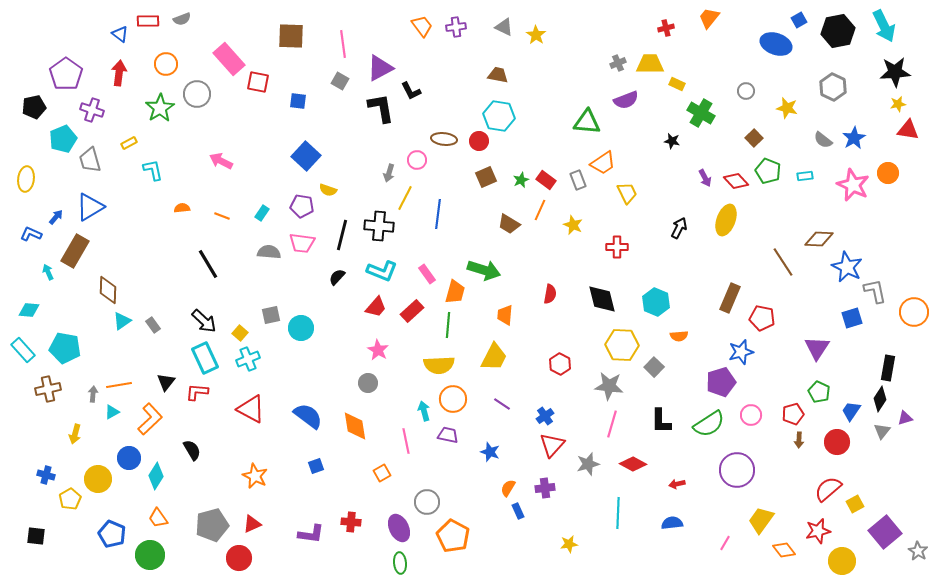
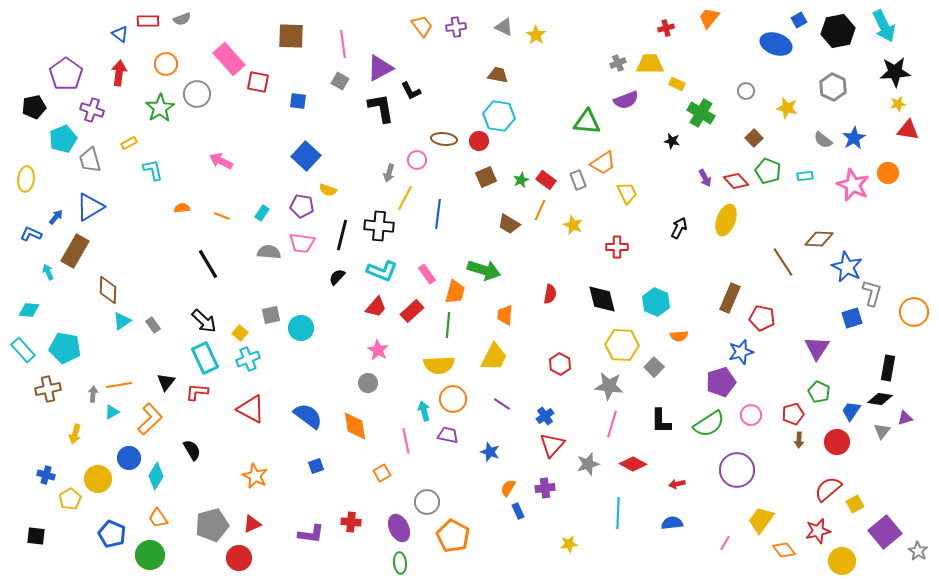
gray L-shape at (875, 291): moved 3 px left, 2 px down; rotated 28 degrees clockwise
black diamond at (880, 399): rotated 65 degrees clockwise
